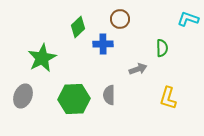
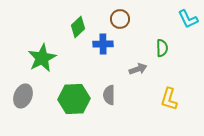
cyan L-shape: rotated 135 degrees counterclockwise
yellow L-shape: moved 1 px right, 1 px down
